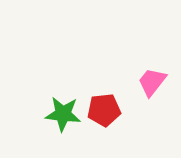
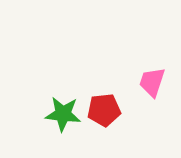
pink trapezoid: rotated 20 degrees counterclockwise
